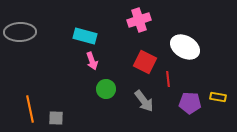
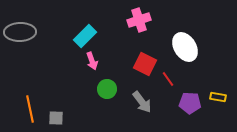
cyan rectangle: rotated 60 degrees counterclockwise
white ellipse: rotated 28 degrees clockwise
red square: moved 2 px down
red line: rotated 28 degrees counterclockwise
green circle: moved 1 px right
gray arrow: moved 2 px left, 1 px down
